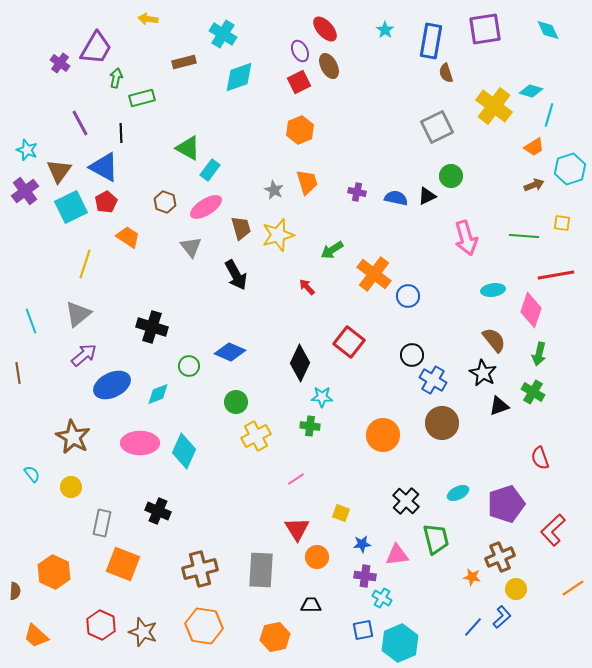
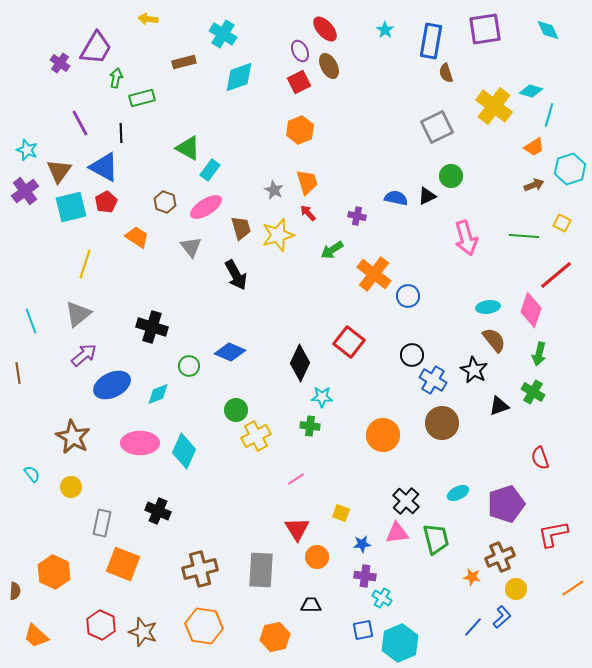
purple cross at (357, 192): moved 24 px down
cyan square at (71, 207): rotated 12 degrees clockwise
yellow square at (562, 223): rotated 18 degrees clockwise
orange trapezoid at (128, 237): moved 9 px right
red line at (556, 275): rotated 30 degrees counterclockwise
red arrow at (307, 287): moved 1 px right, 74 px up
cyan ellipse at (493, 290): moved 5 px left, 17 px down
black star at (483, 373): moved 9 px left, 3 px up
green circle at (236, 402): moved 8 px down
red L-shape at (553, 530): moved 4 px down; rotated 32 degrees clockwise
pink triangle at (397, 555): moved 22 px up
